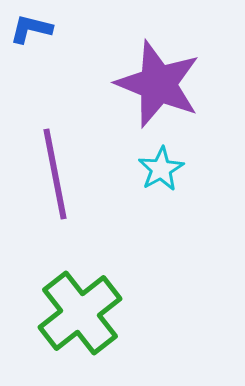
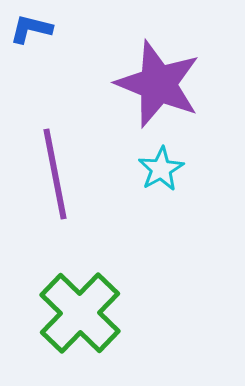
green cross: rotated 8 degrees counterclockwise
